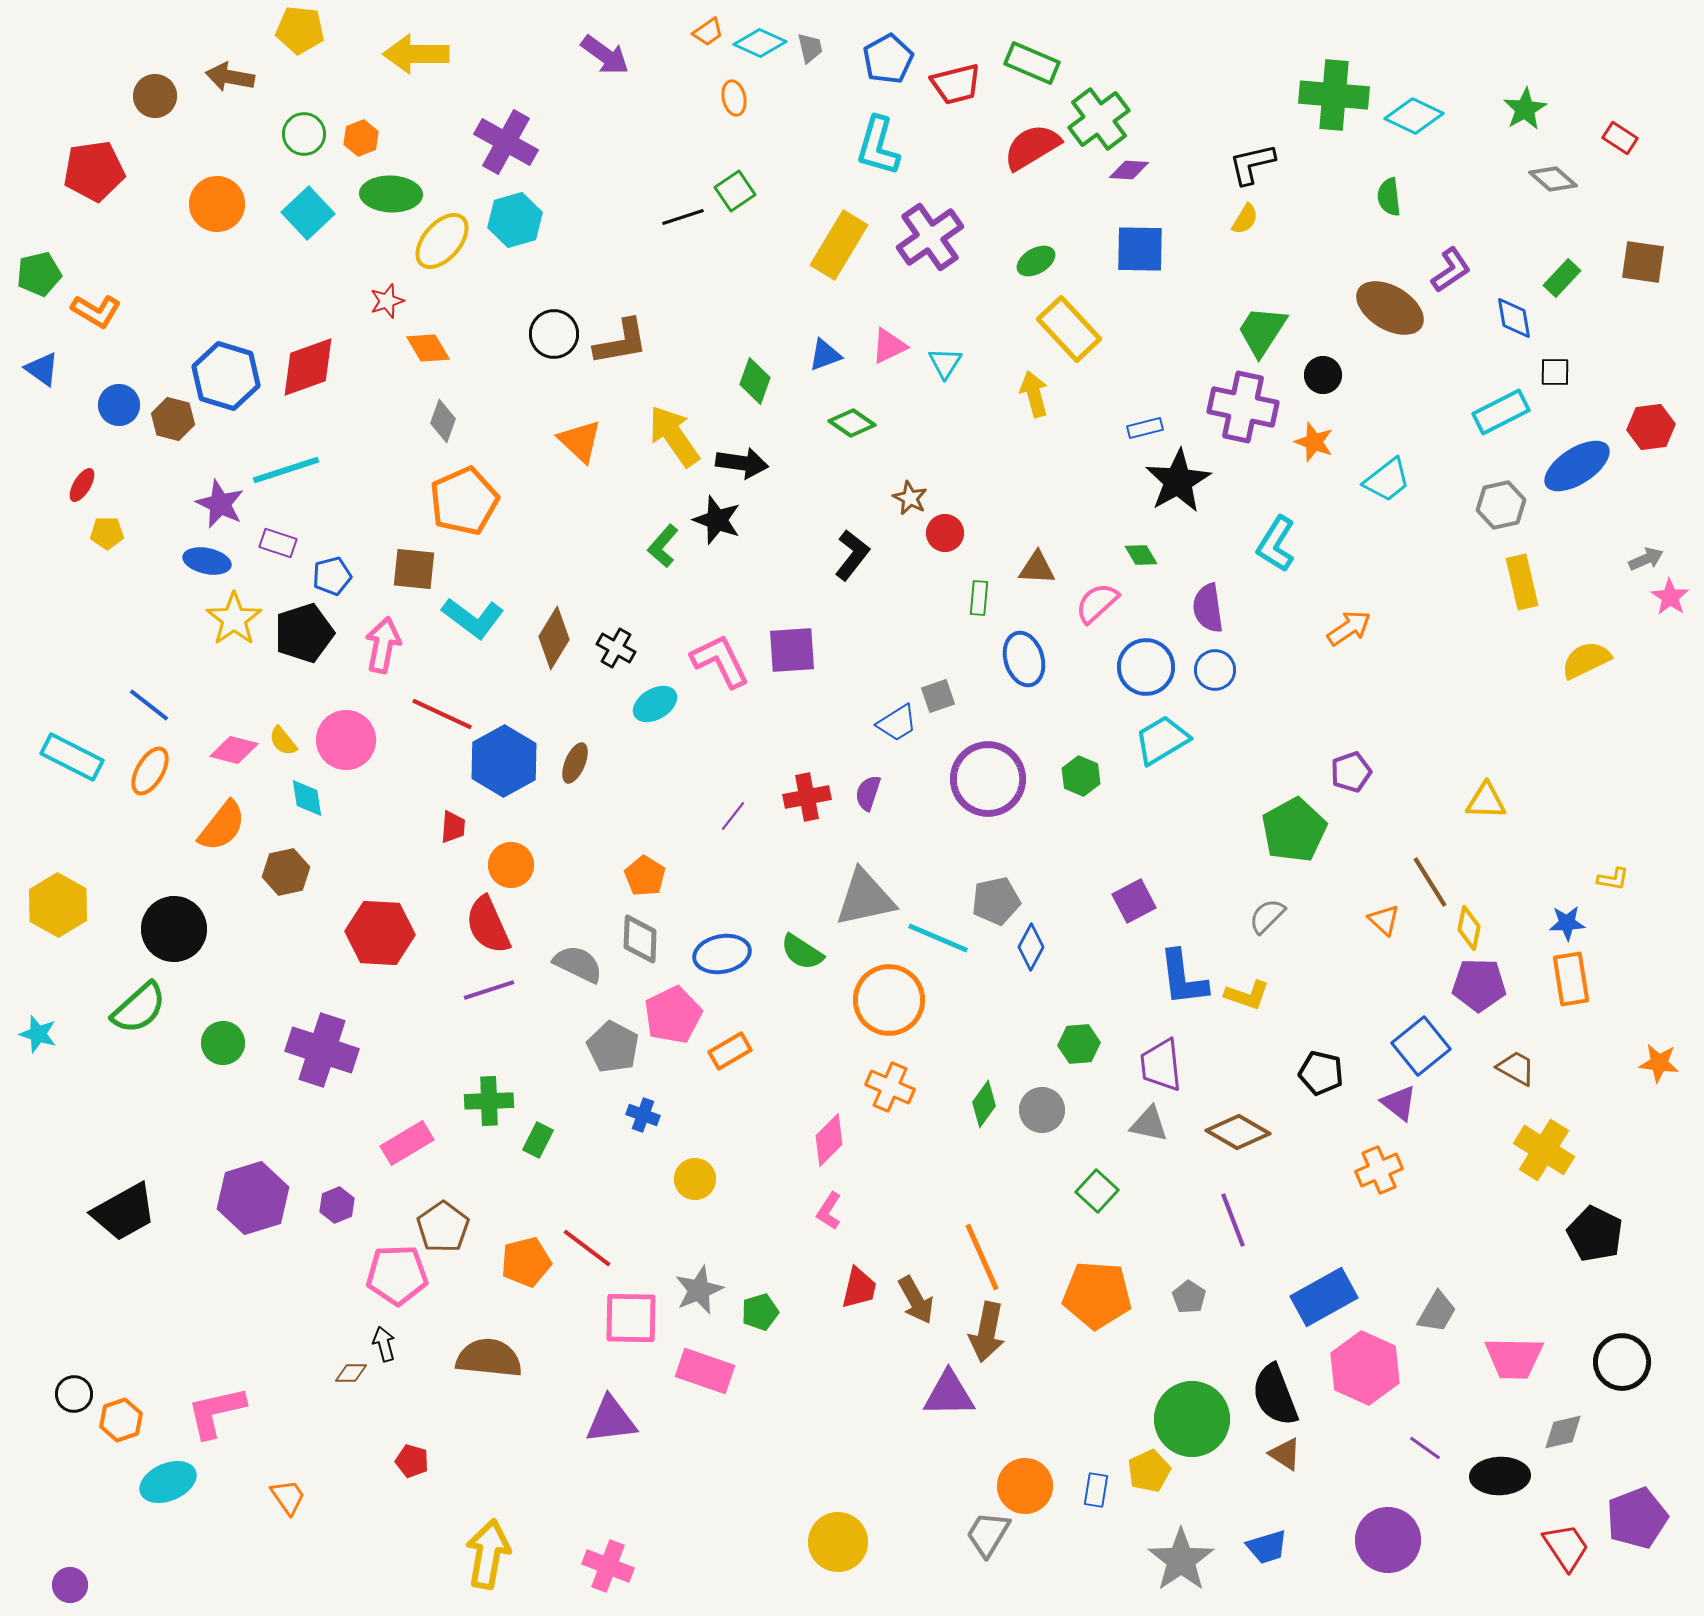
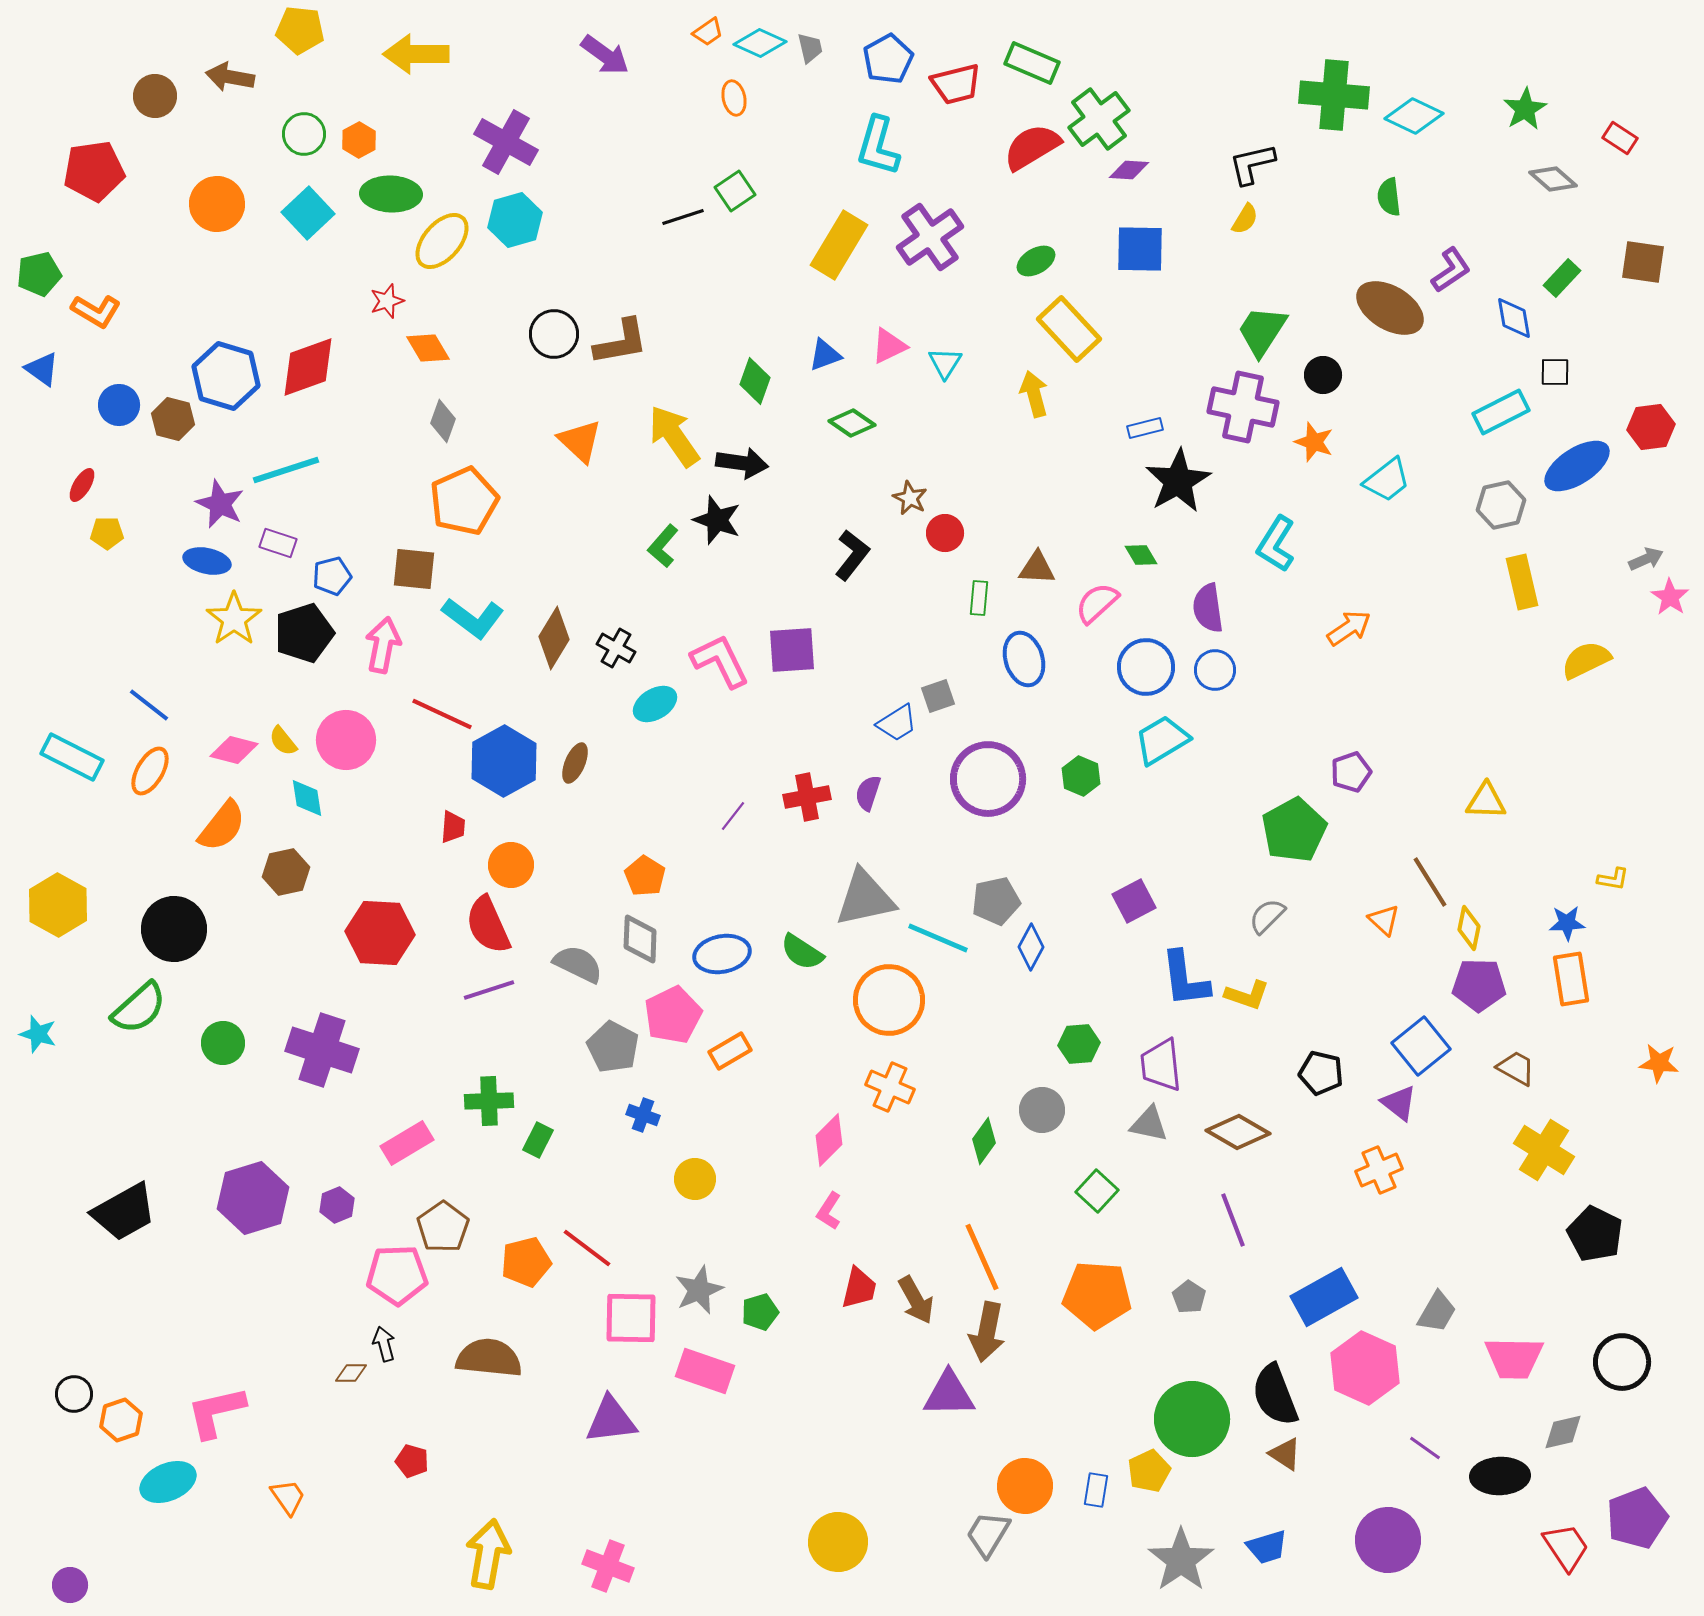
orange hexagon at (361, 138): moved 2 px left, 2 px down; rotated 8 degrees counterclockwise
blue L-shape at (1183, 978): moved 2 px right, 1 px down
green diamond at (984, 1104): moved 37 px down
